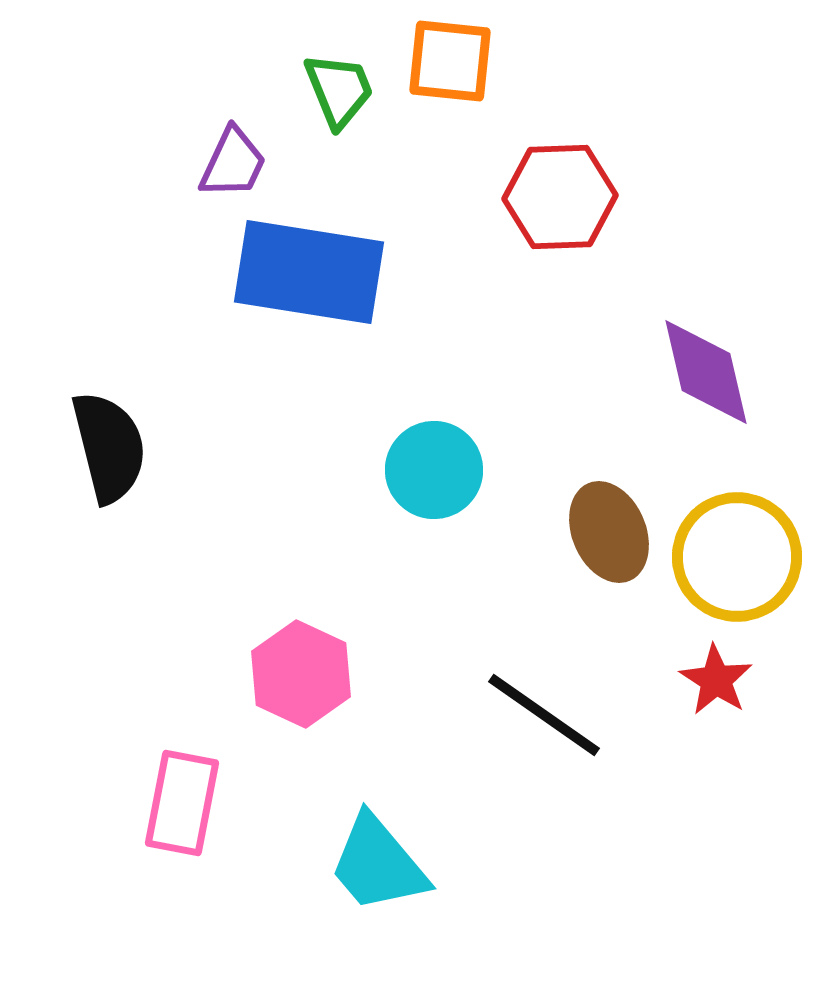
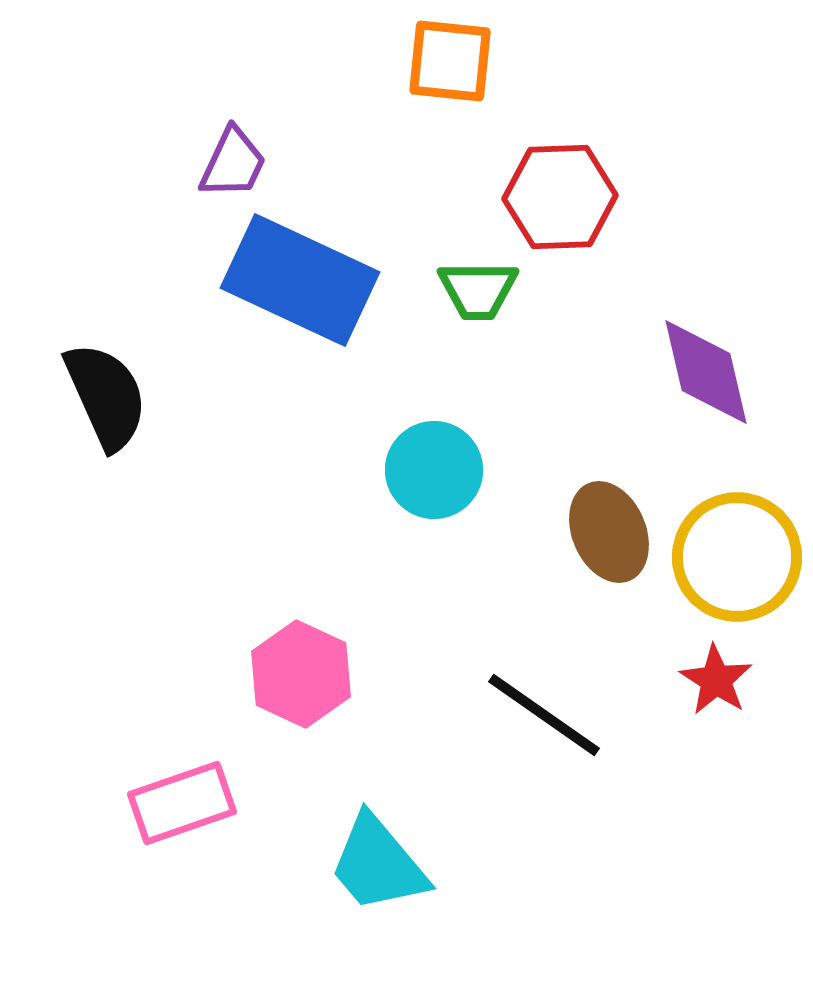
green trapezoid: moved 139 px right, 200 px down; rotated 112 degrees clockwise
blue rectangle: moved 9 px left, 8 px down; rotated 16 degrees clockwise
black semicircle: moved 3 px left, 51 px up; rotated 10 degrees counterclockwise
pink rectangle: rotated 60 degrees clockwise
